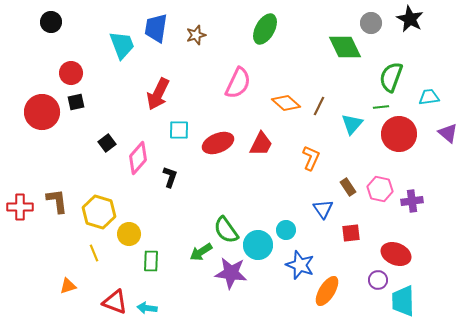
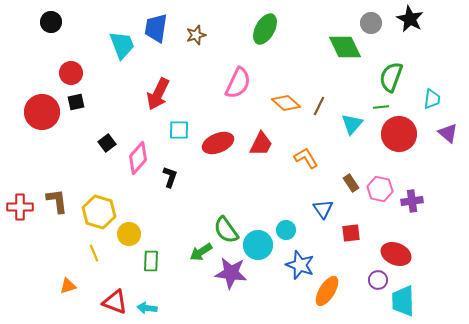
cyan trapezoid at (429, 97): moved 3 px right, 2 px down; rotated 105 degrees clockwise
orange L-shape at (311, 158): moved 5 px left; rotated 55 degrees counterclockwise
brown rectangle at (348, 187): moved 3 px right, 4 px up
